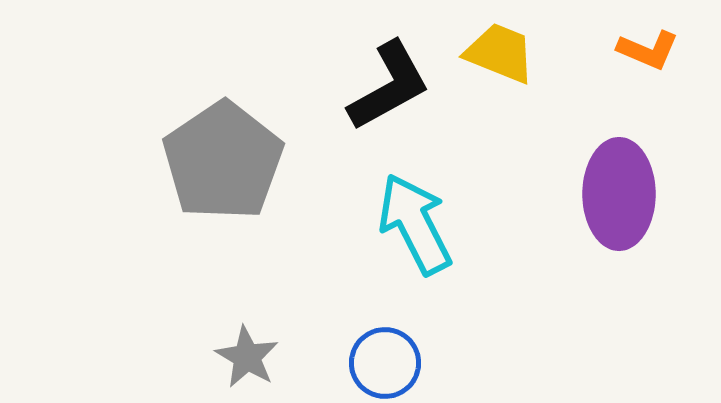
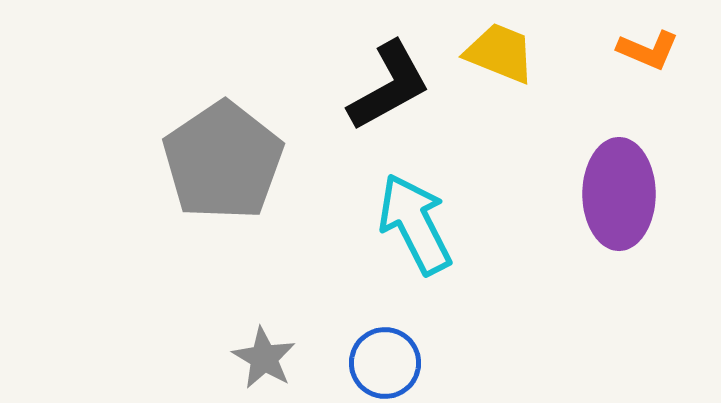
gray star: moved 17 px right, 1 px down
